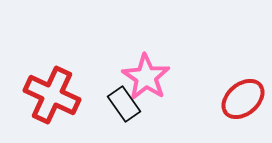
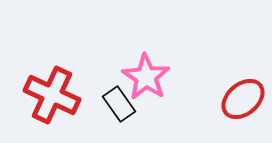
black rectangle: moved 5 px left
